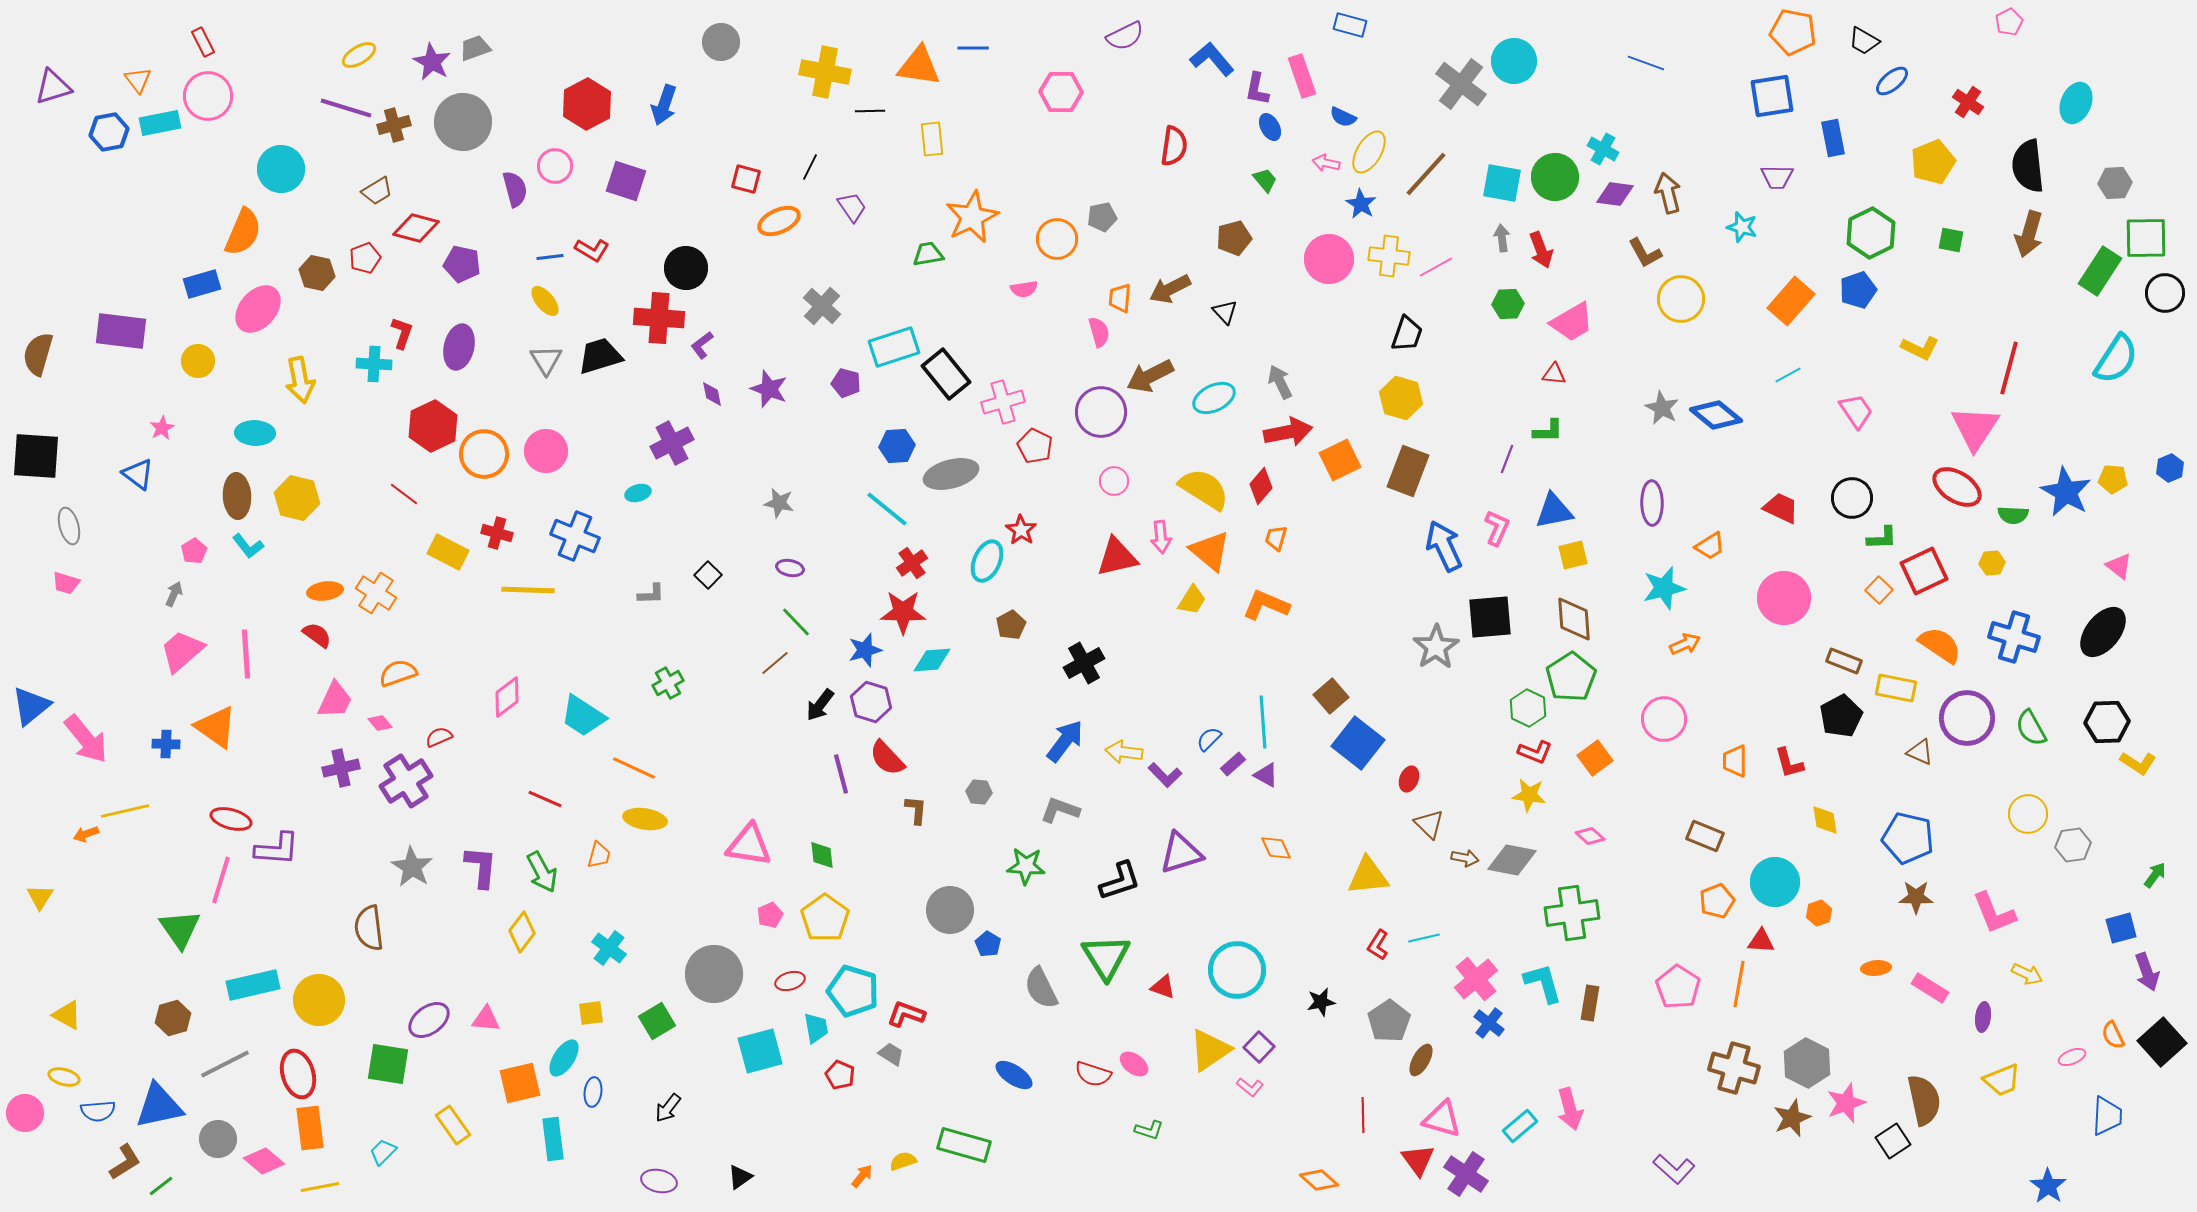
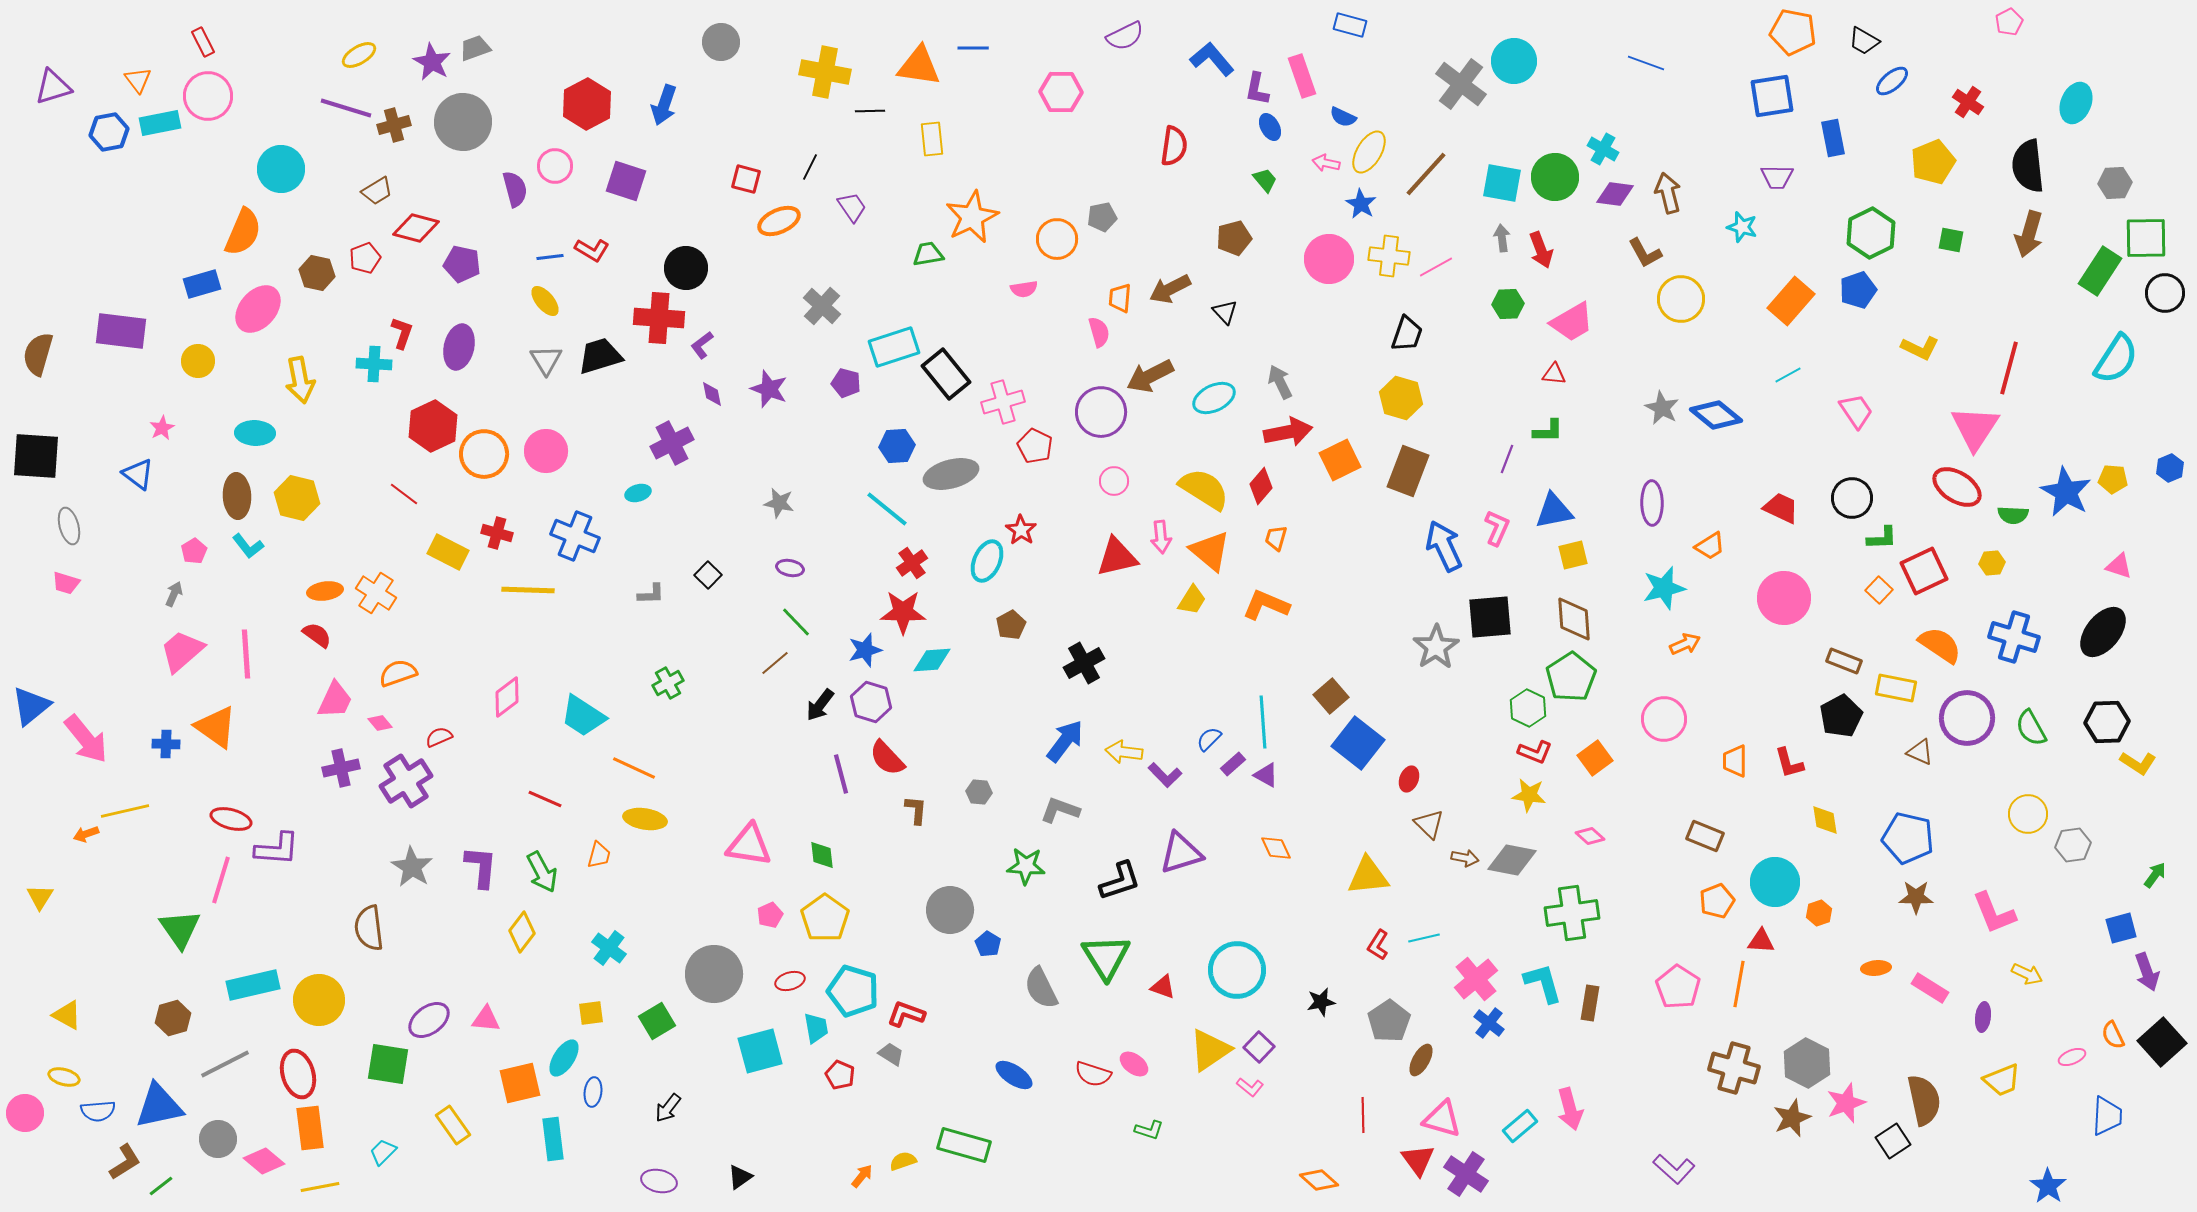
pink triangle at (2119, 566): rotated 20 degrees counterclockwise
